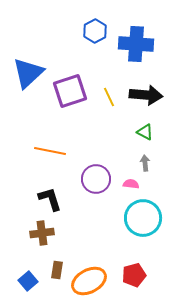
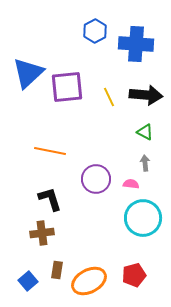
purple square: moved 3 px left, 4 px up; rotated 12 degrees clockwise
